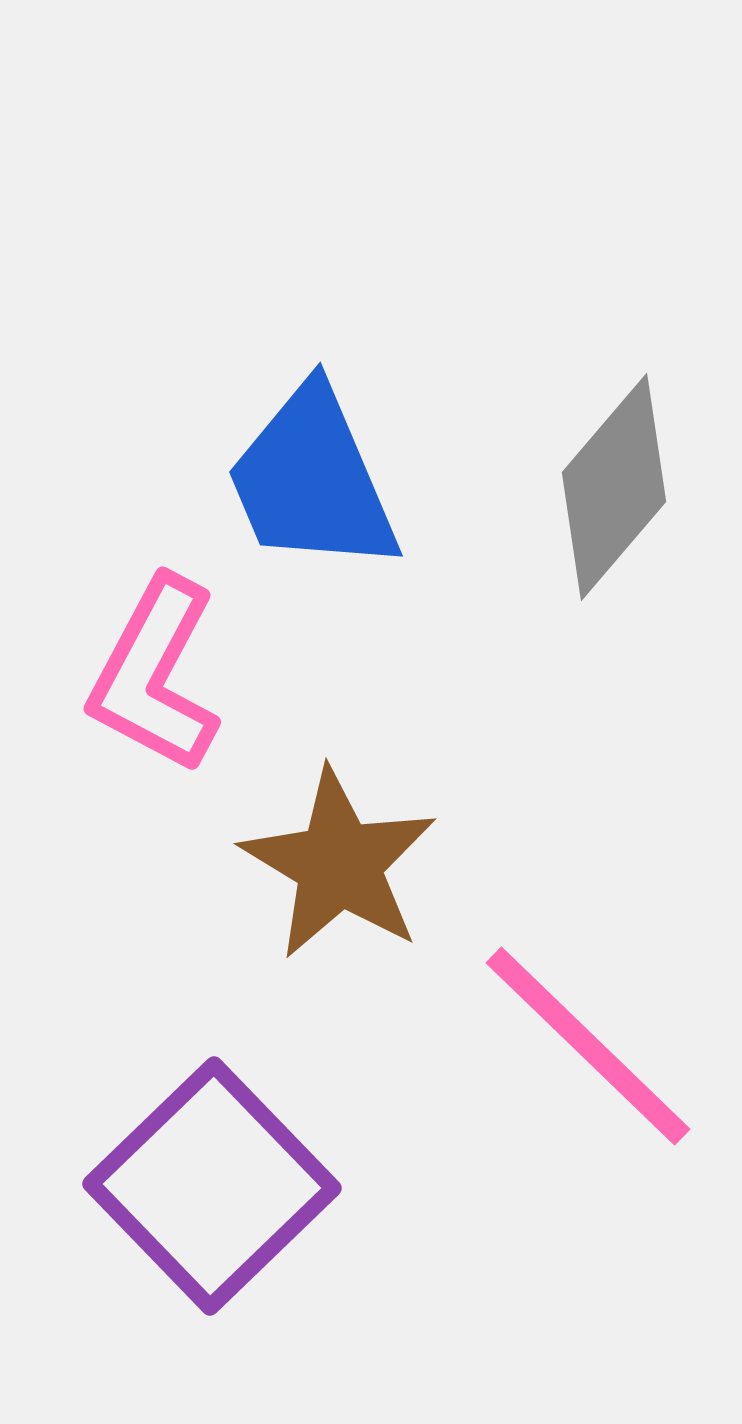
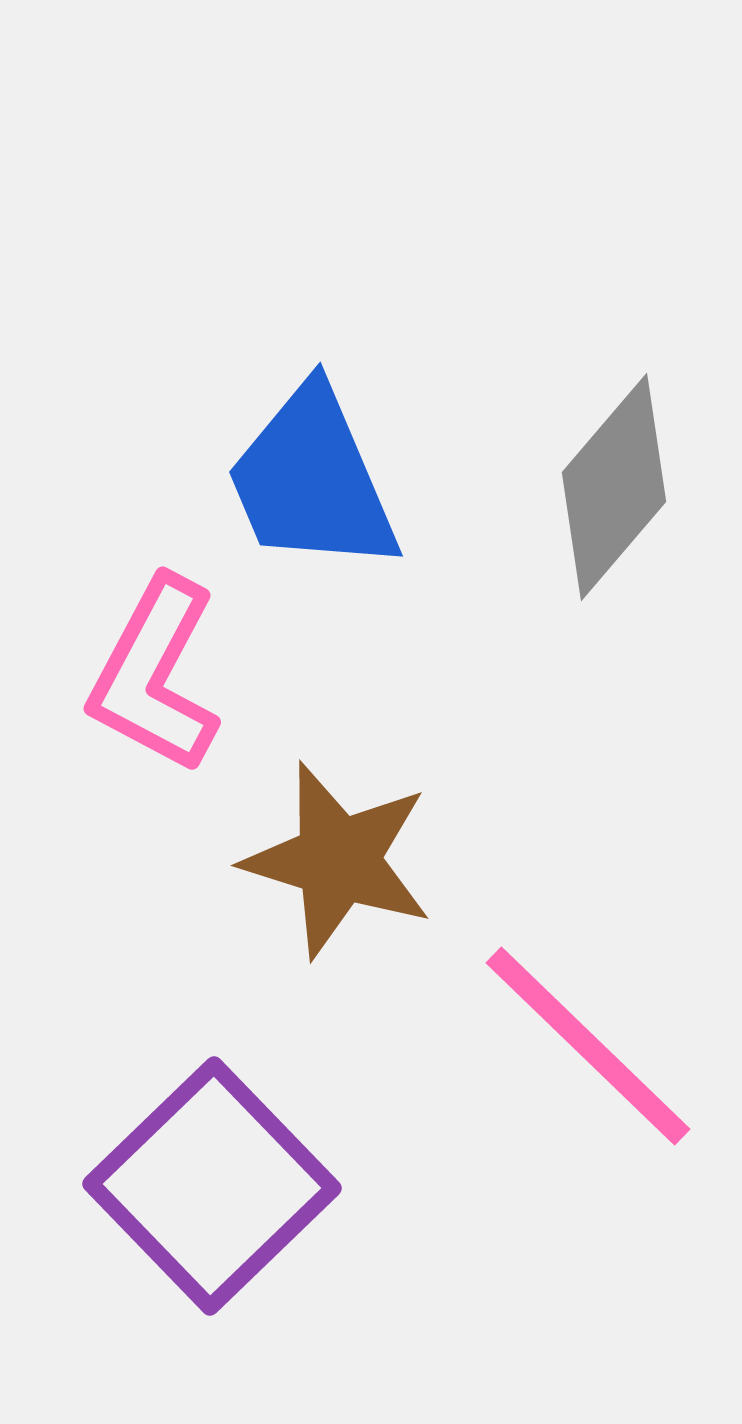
brown star: moved 1 px left, 4 px up; rotated 14 degrees counterclockwise
